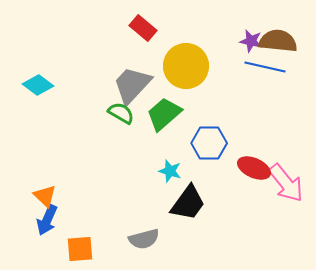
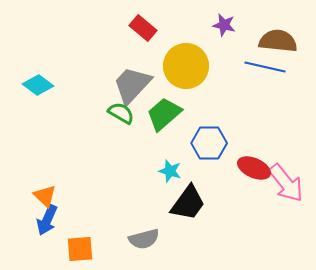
purple star: moved 27 px left, 16 px up
